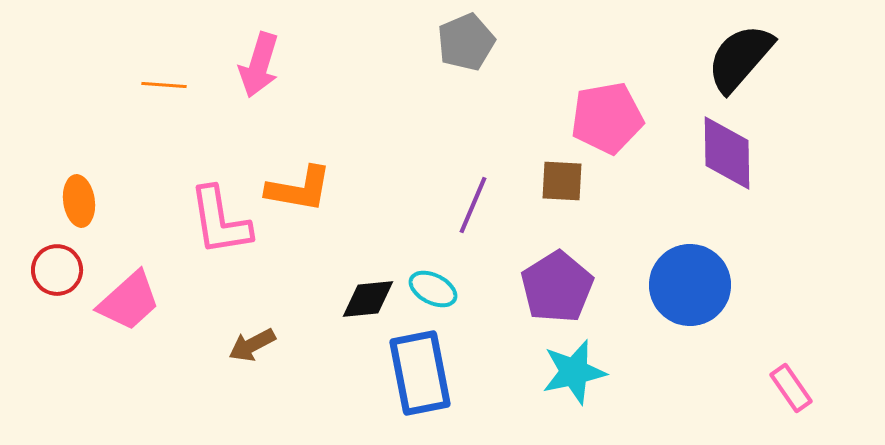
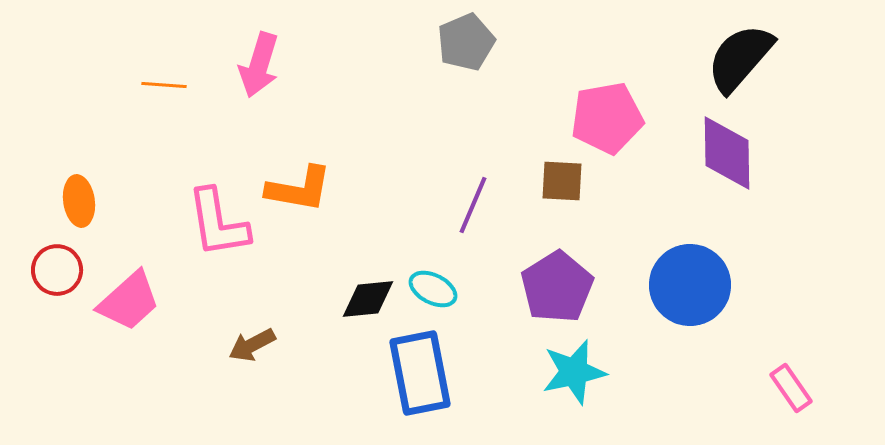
pink L-shape: moved 2 px left, 2 px down
